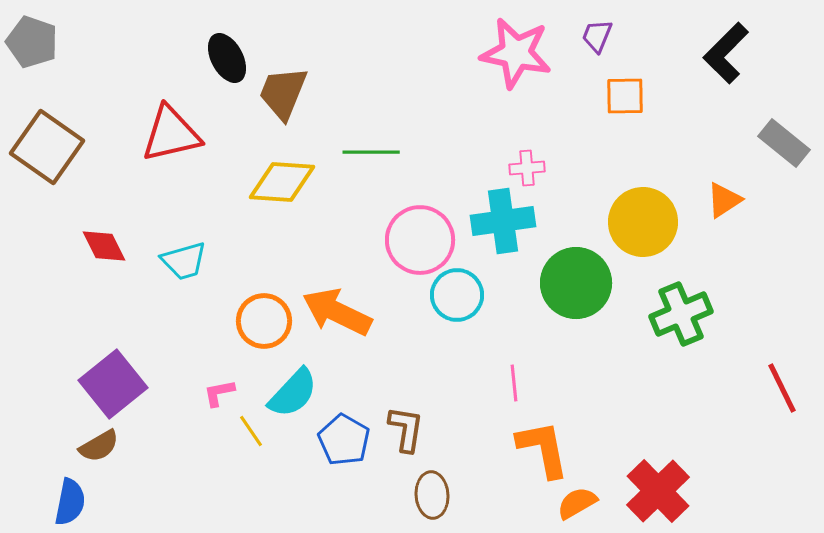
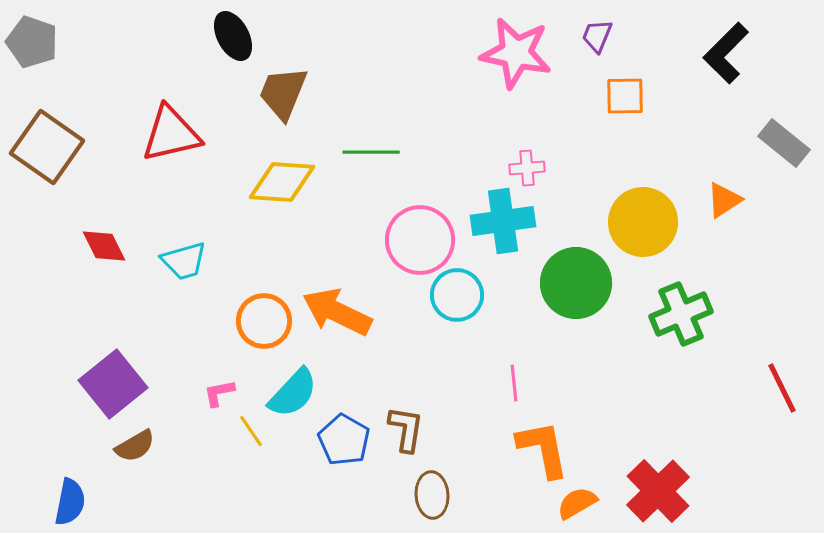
black ellipse: moved 6 px right, 22 px up
brown semicircle: moved 36 px right
